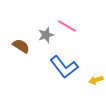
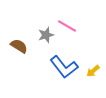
brown semicircle: moved 2 px left
yellow arrow: moved 3 px left, 9 px up; rotated 24 degrees counterclockwise
